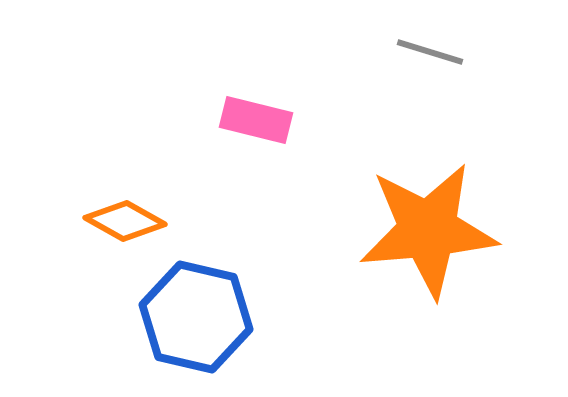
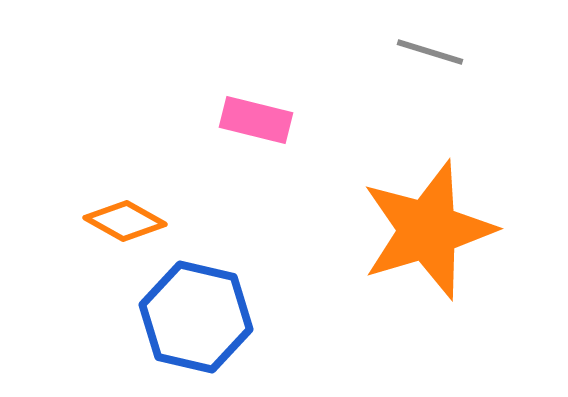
orange star: rotated 12 degrees counterclockwise
